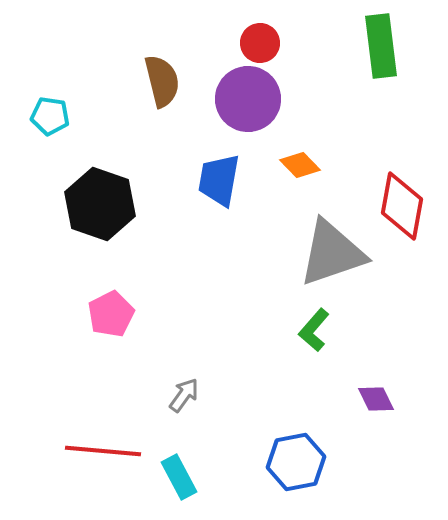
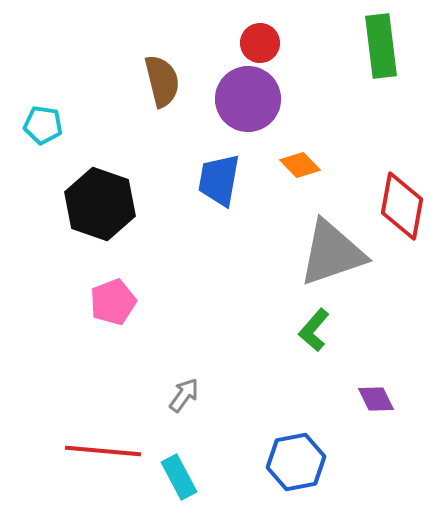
cyan pentagon: moved 7 px left, 9 px down
pink pentagon: moved 2 px right, 12 px up; rotated 6 degrees clockwise
